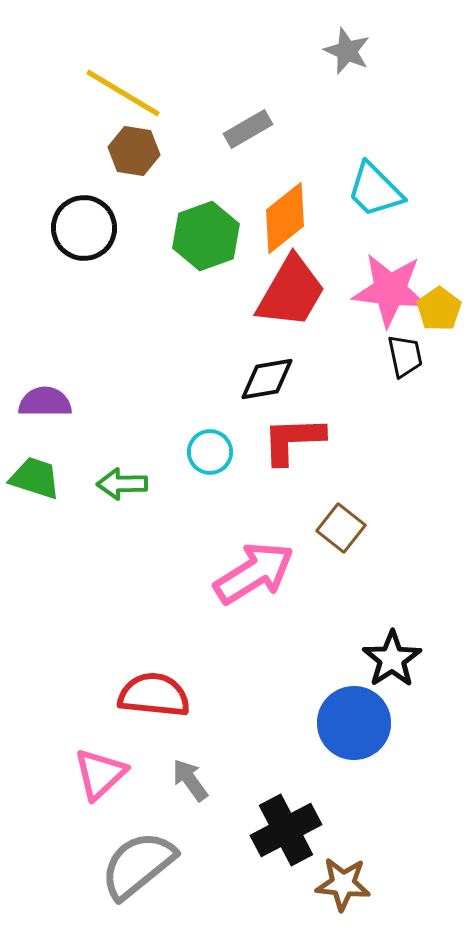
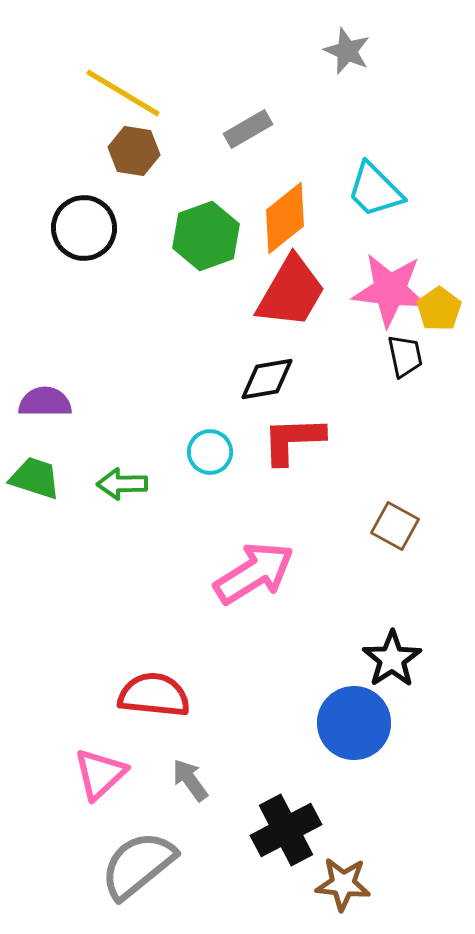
brown square: moved 54 px right, 2 px up; rotated 9 degrees counterclockwise
